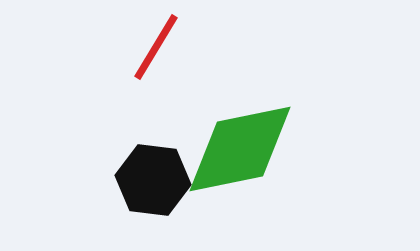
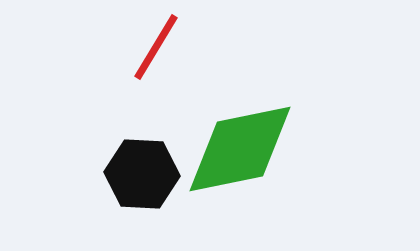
black hexagon: moved 11 px left, 6 px up; rotated 4 degrees counterclockwise
